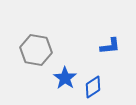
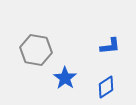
blue diamond: moved 13 px right
